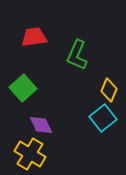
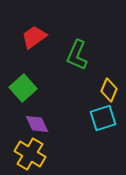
red trapezoid: rotated 28 degrees counterclockwise
cyan square: rotated 20 degrees clockwise
purple diamond: moved 4 px left, 1 px up
